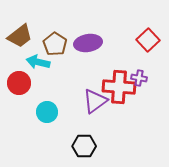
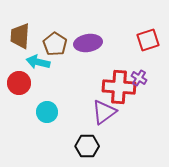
brown trapezoid: rotated 132 degrees clockwise
red square: rotated 25 degrees clockwise
purple cross: rotated 21 degrees clockwise
purple triangle: moved 9 px right, 11 px down
black hexagon: moved 3 px right
